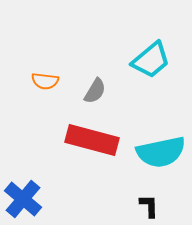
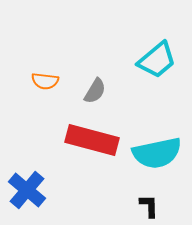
cyan trapezoid: moved 6 px right
cyan semicircle: moved 4 px left, 1 px down
blue cross: moved 4 px right, 9 px up
